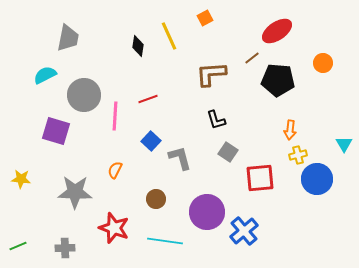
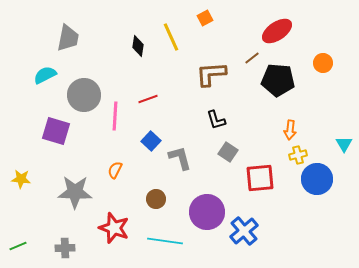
yellow line: moved 2 px right, 1 px down
